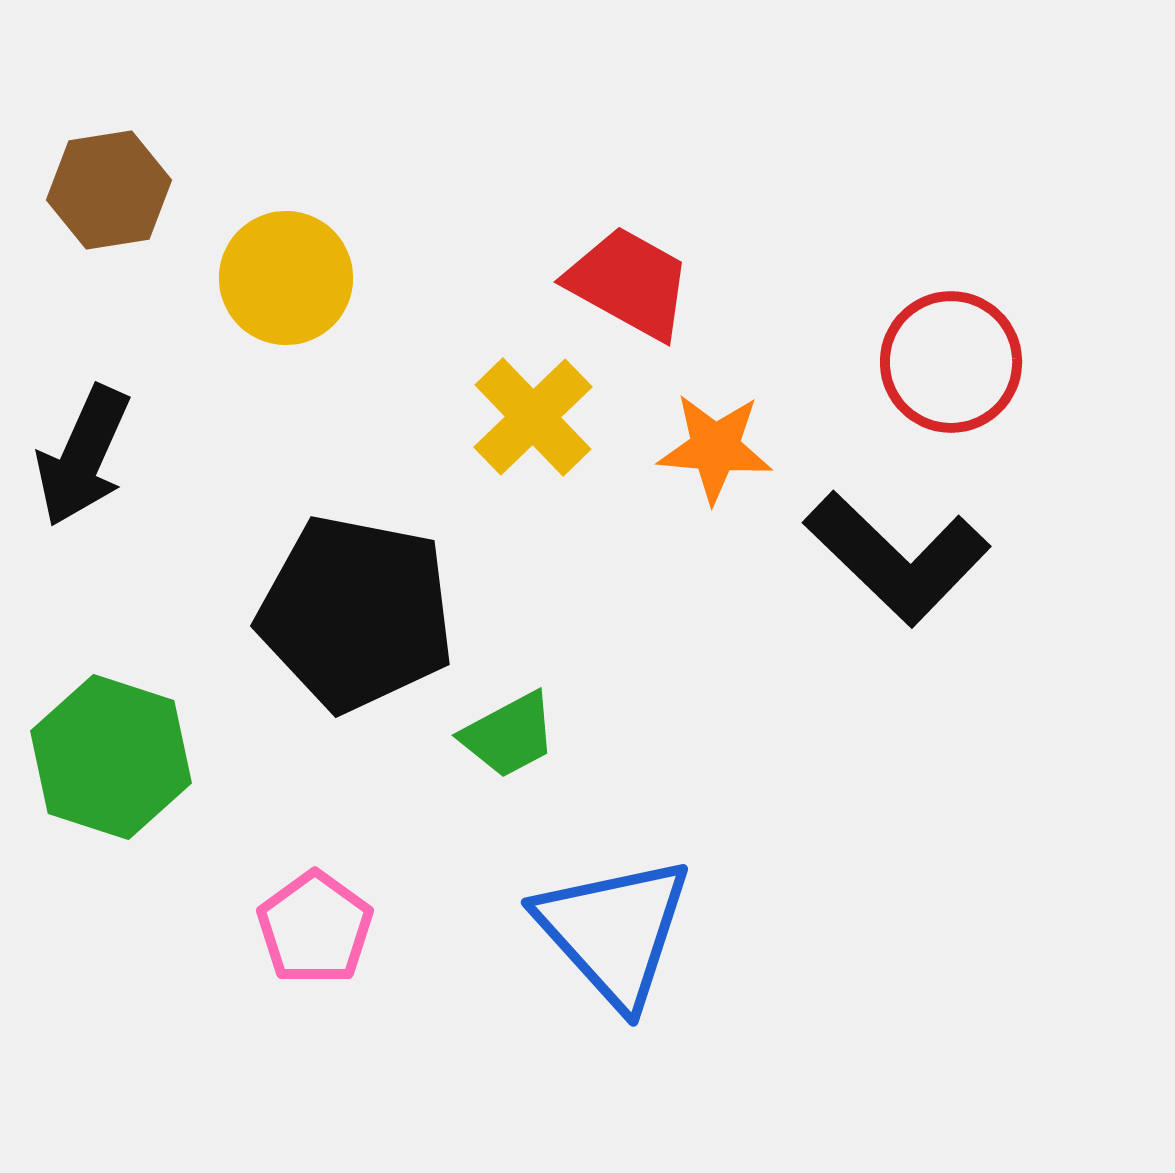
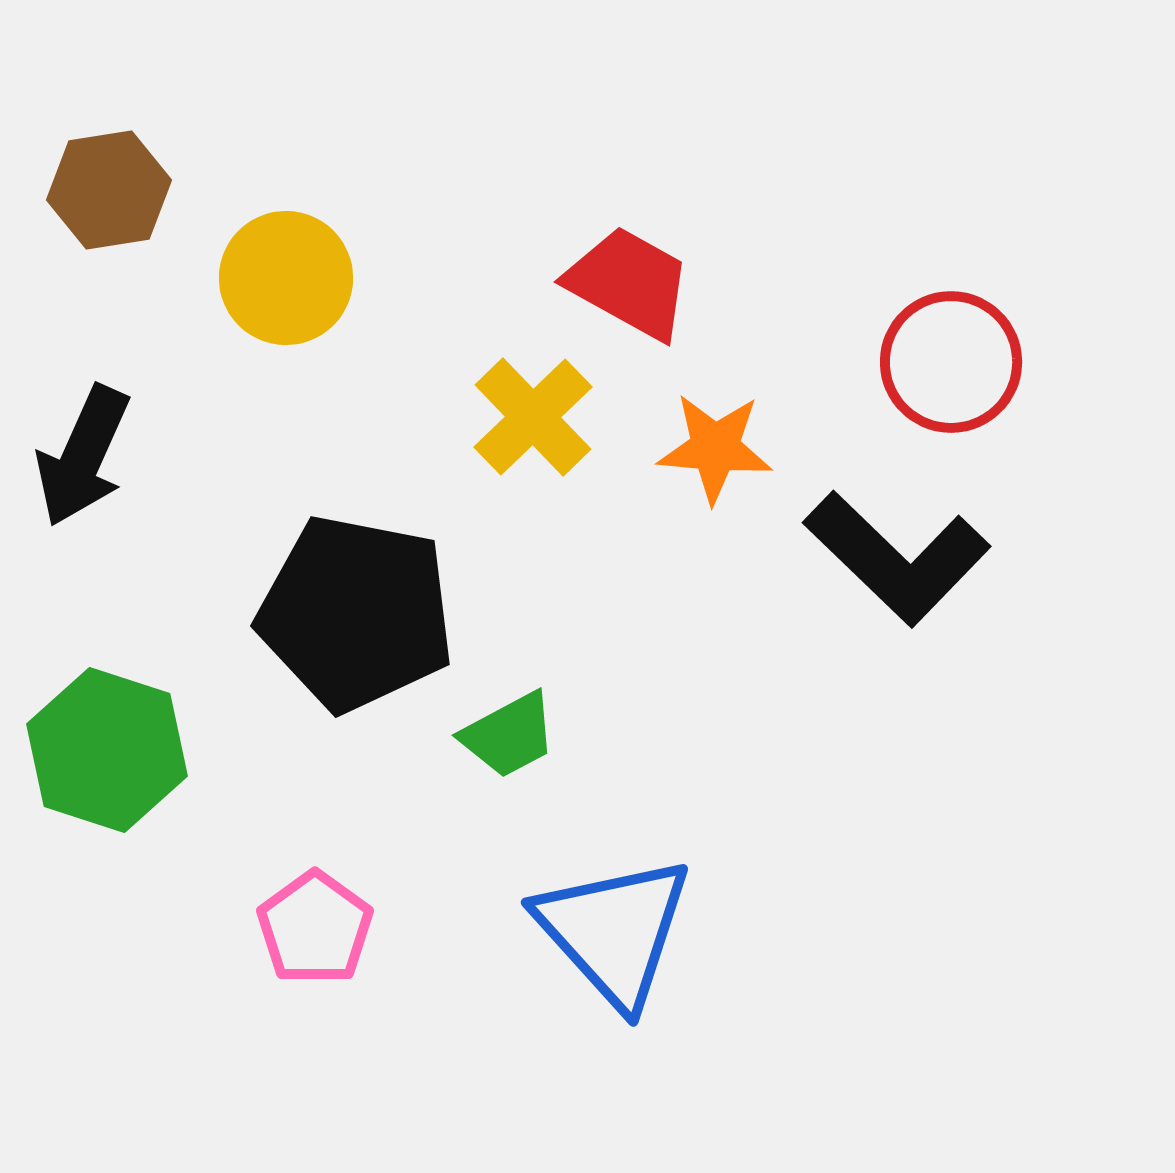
green hexagon: moved 4 px left, 7 px up
